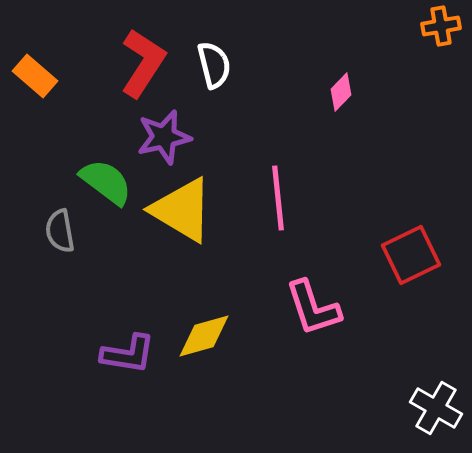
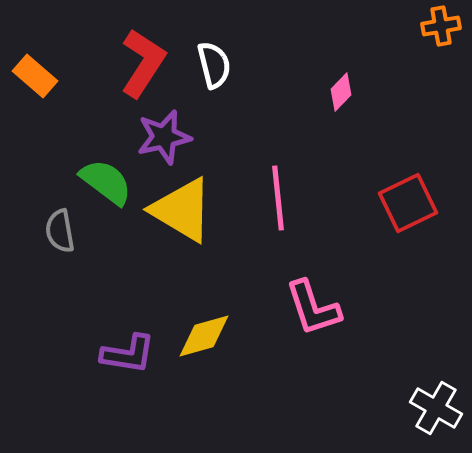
red square: moved 3 px left, 52 px up
